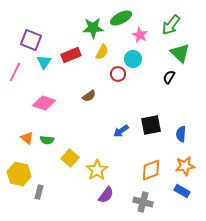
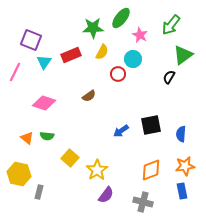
green ellipse: rotated 25 degrees counterclockwise
green triangle: moved 3 px right, 2 px down; rotated 40 degrees clockwise
green semicircle: moved 4 px up
blue rectangle: rotated 49 degrees clockwise
